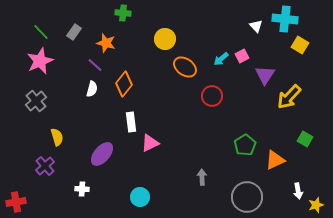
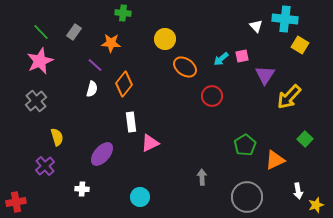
orange star: moved 5 px right; rotated 12 degrees counterclockwise
pink square: rotated 16 degrees clockwise
green square: rotated 14 degrees clockwise
